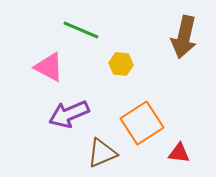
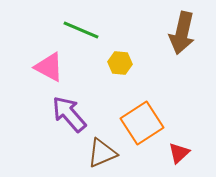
brown arrow: moved 2 px left, 4 px up
yellow hexagon: moved 1 px left, 1 px up
purple arrow: rotated 72 degrees clockwise
red triangle: rotated 50 degrees counterclockwise
